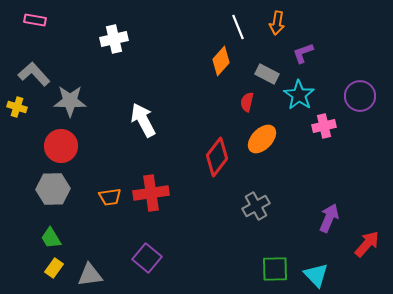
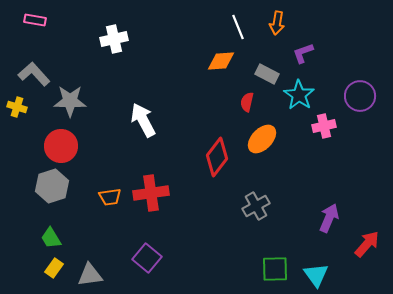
orange diamond: rotated 44 degrees clockwise
gray hexagon: moved 1 px left, 3 px up; rotated 16 degrees counterclockwise
cyan triangle: rotated 8 degrees clockwise
